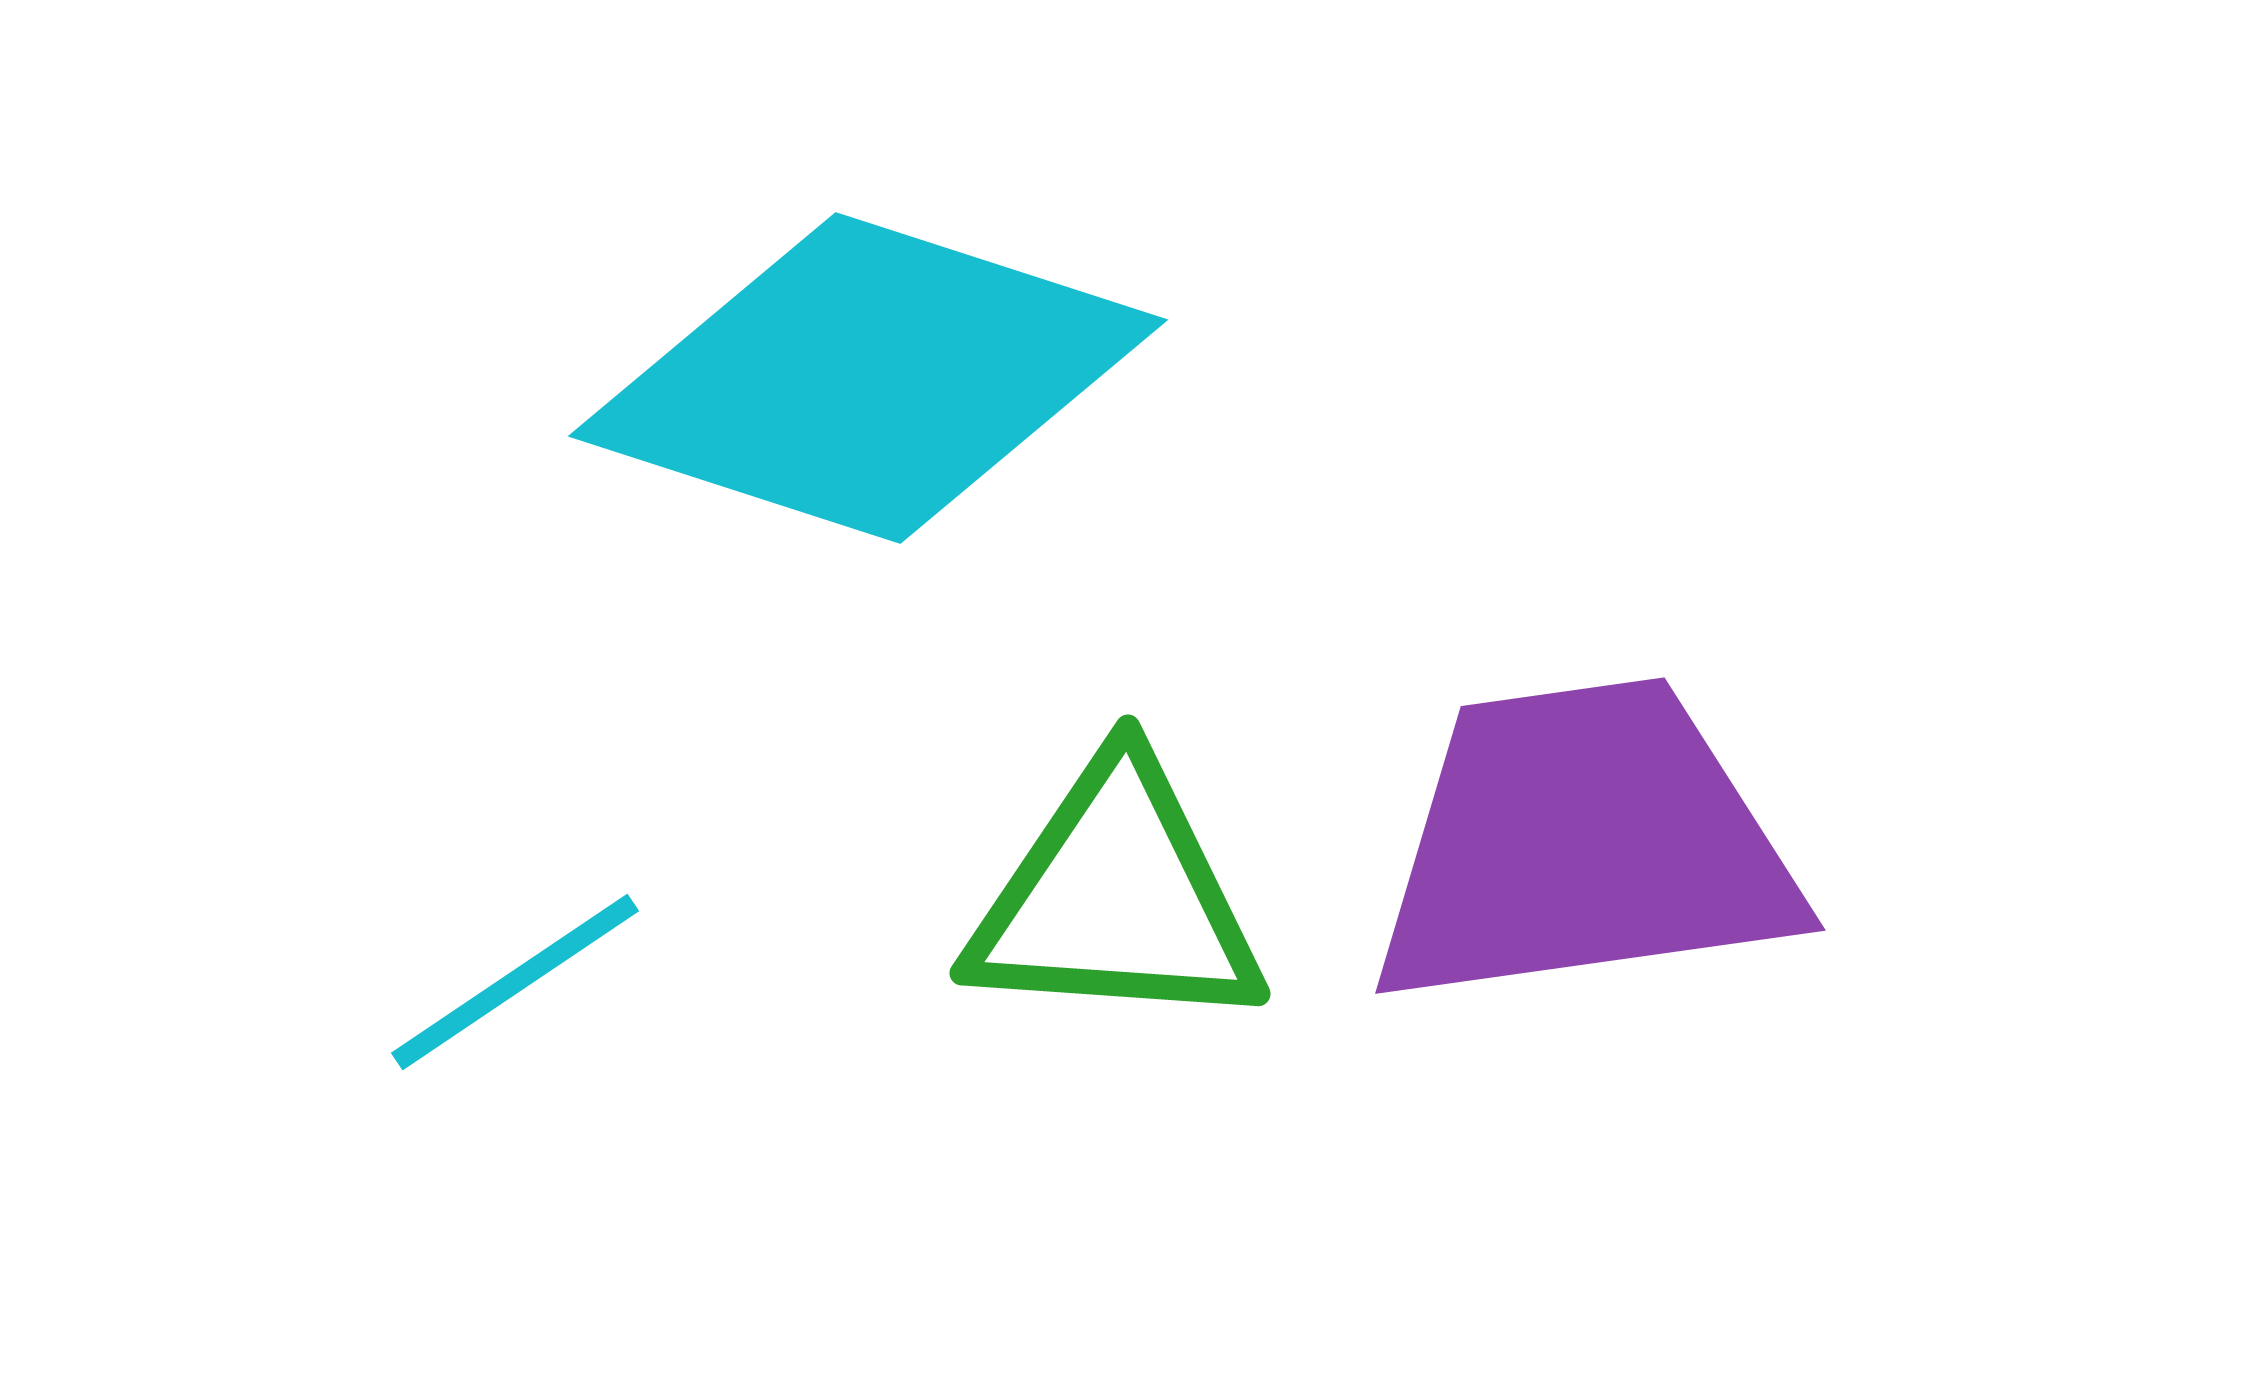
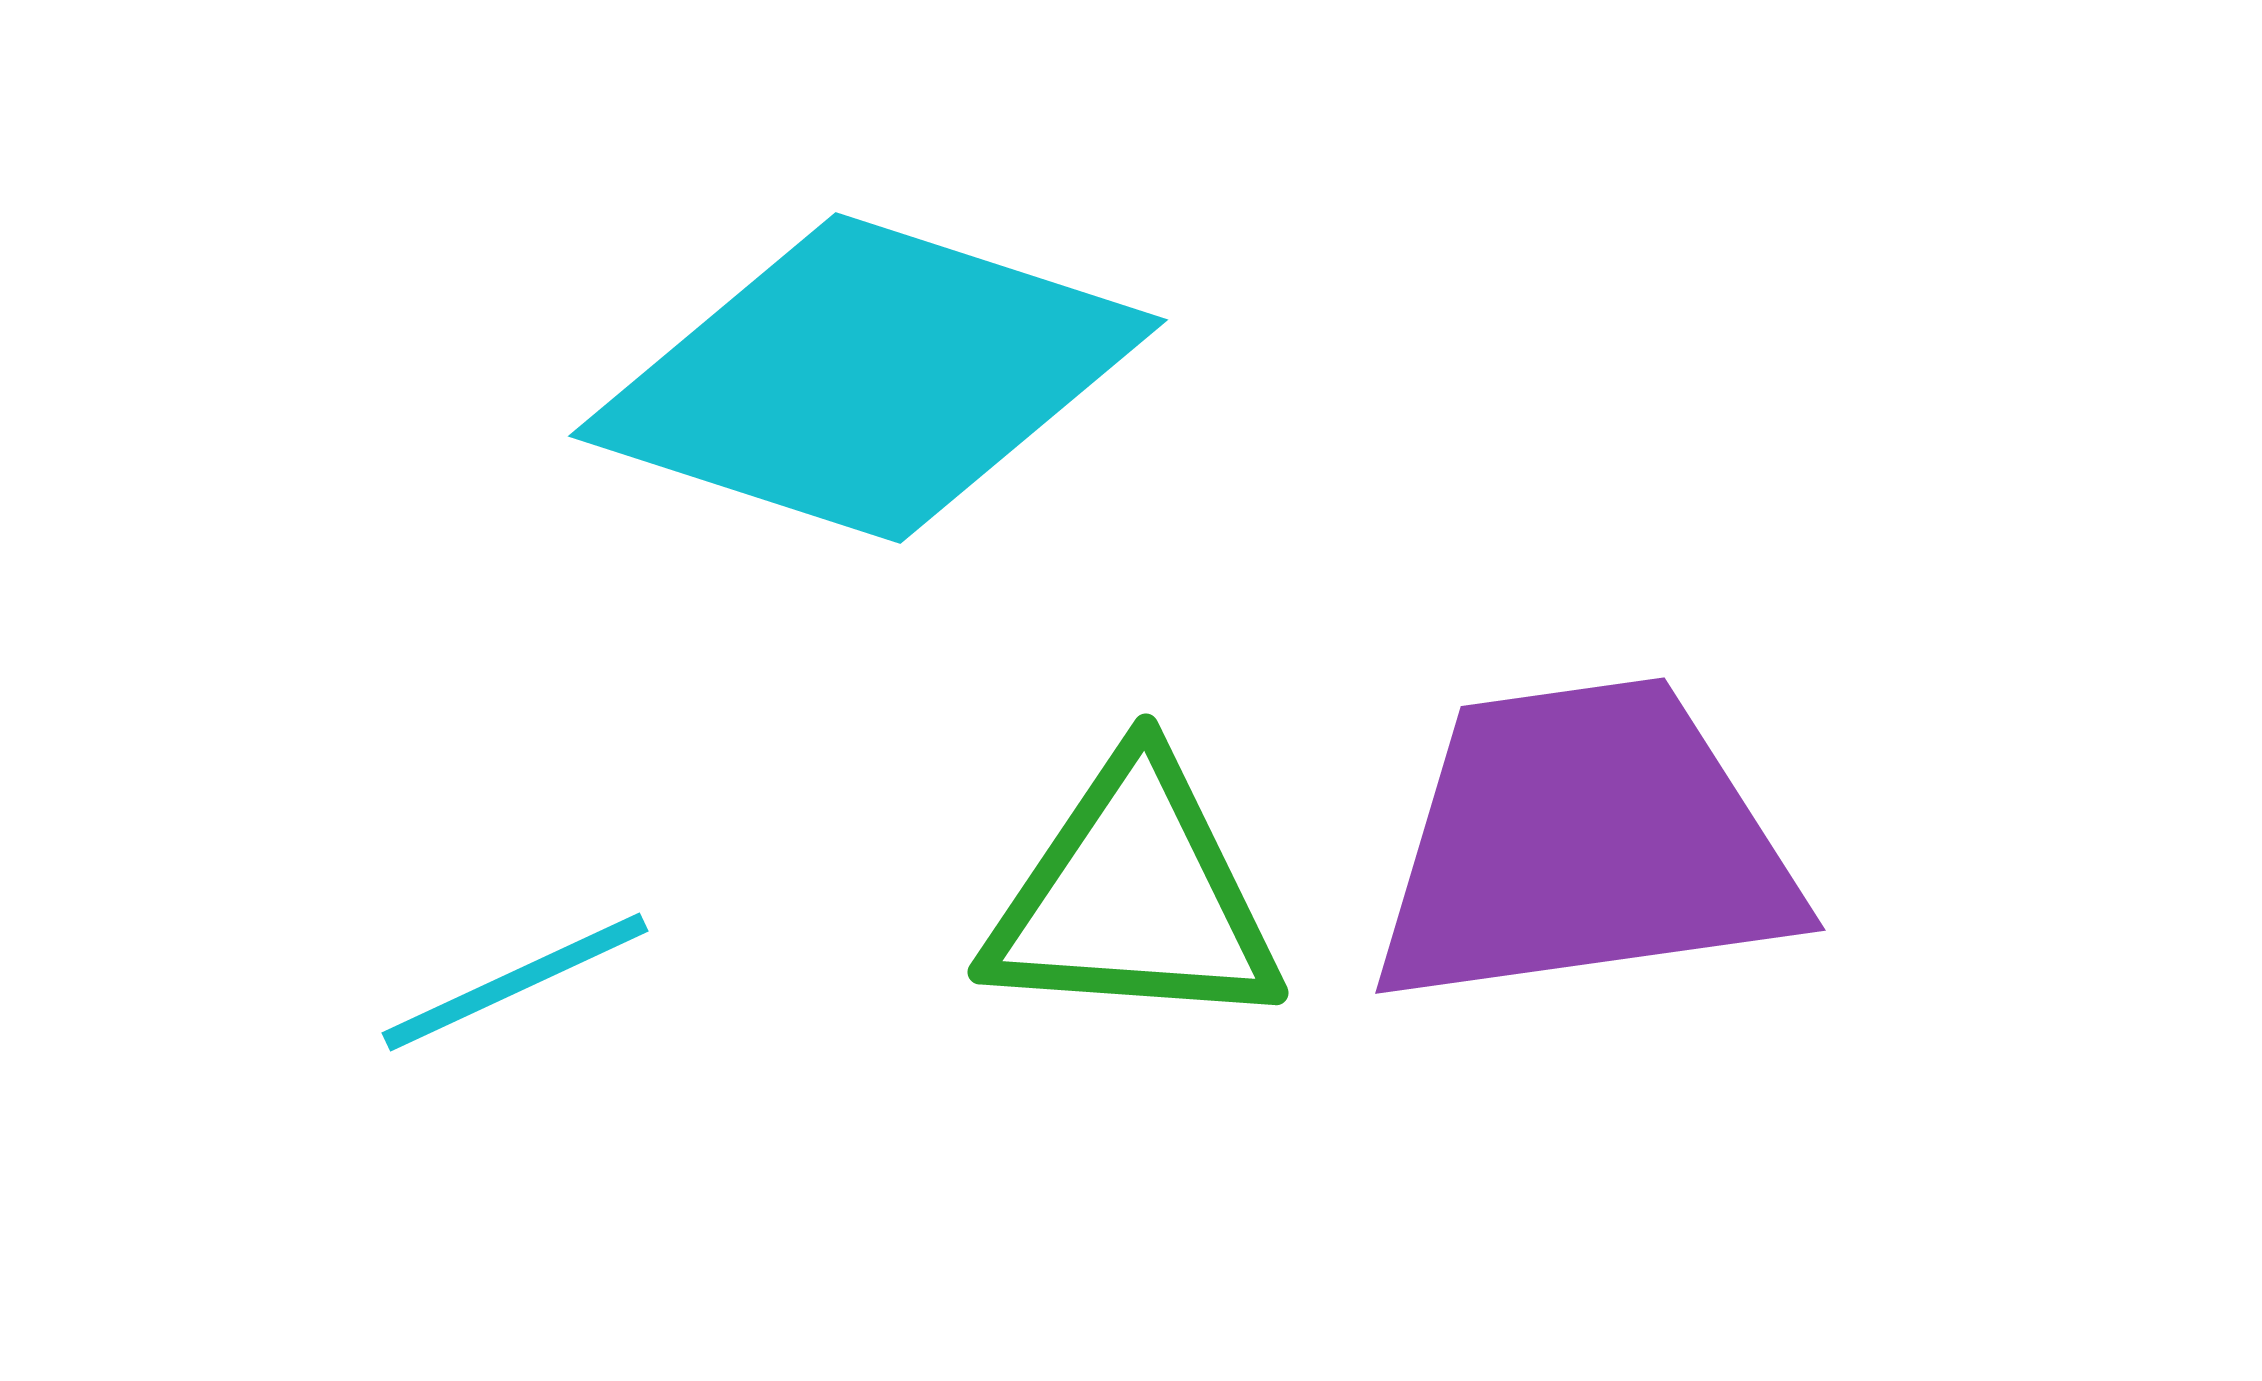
green triangle: moved 18 px right, 1 px up
cyan line: rotated 9 degrees clockwise
